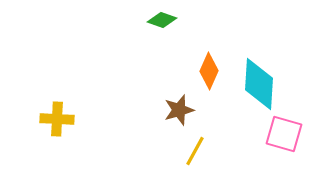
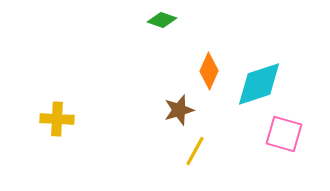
cyan diamond: rotated 68 degrees clockwise
